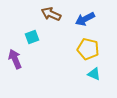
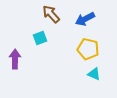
brown arrow: rotated 24 degrees clockwise
cyan square: moved 8 px right, 1 px down
purple arrow: rotated 24 degrees clockwise
